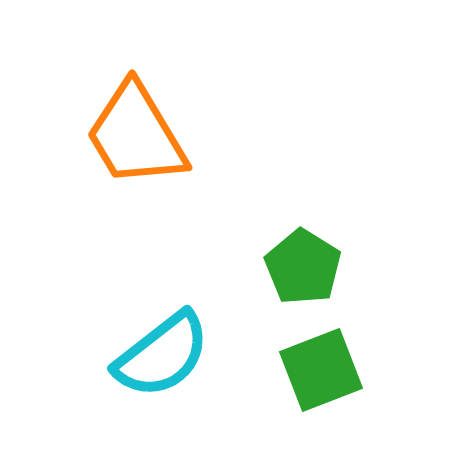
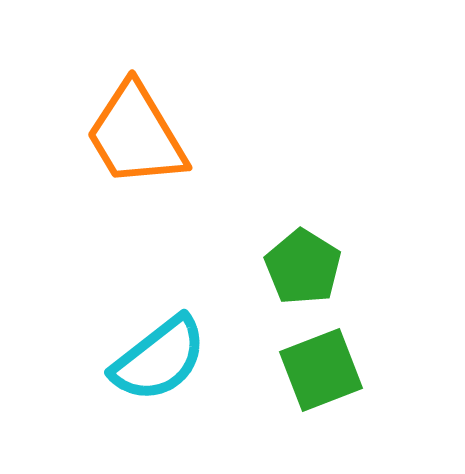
cyan semicircle: moved 3 px left, 4 px down
